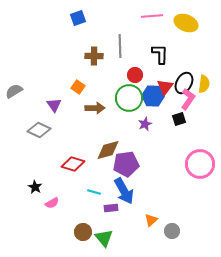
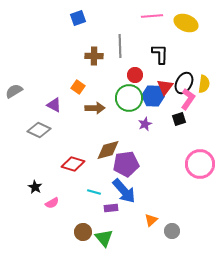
purple triangle: rotated 28 degrees counterclockwise
blue arrow: rotated 12 degrees counterclockwise
